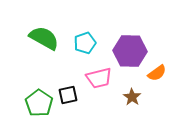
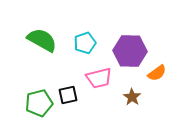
green semicircle: moved 2 px left, 2 px down
green pentagon: rotated 24 degrees clockwise
